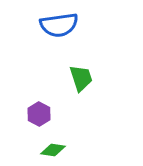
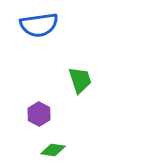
blue semicircle: moved 20 px left
green trapezoid: moved 1 px left, 2 px down
